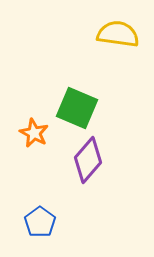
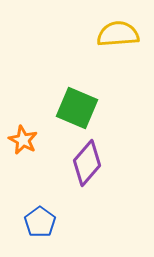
yellow semicircle: rotated 12 degrees counterclockwise
orange star: moved 11 px left, 7 px down
purple diamond: moved 1 px left, 3 px down
